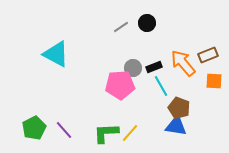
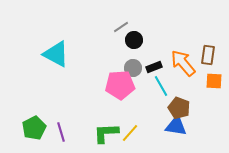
black circle: moved 13 px left, 17 px down
brown rectangle: rotated 60 degrees counterclockwise
purple line: moved 3 px left, 2 px down; rotated 24 degrees clockwise
